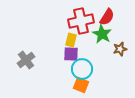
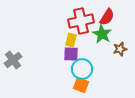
gray cross: moved 13 px left
